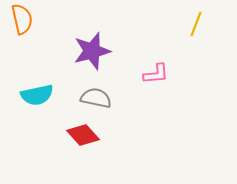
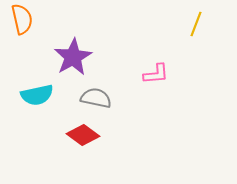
purple star: moved 19 px left, 6 px down; rotated 15 degrees counterclockwise
red diamond: rotated 12 degrees counterclockwise
